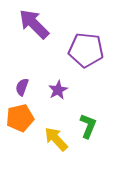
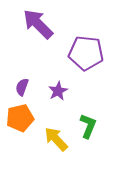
purple arrow: moved 4 px right
purple pentagon: moved 3 px down
purple star: moved 1 px down
